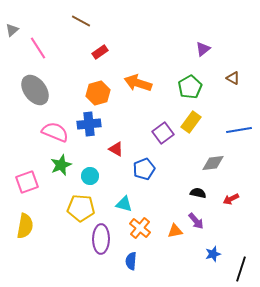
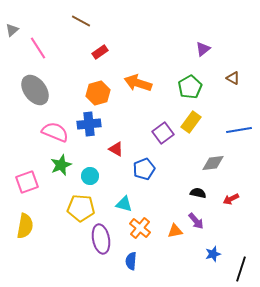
purple ellipse: rotated 12 degrees counterclockwise
